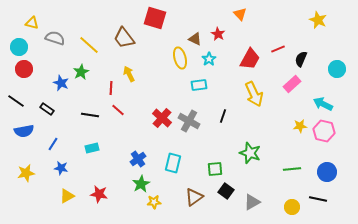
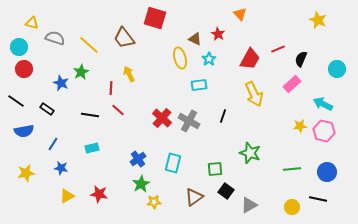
gray triangle at (252, 202): moved 3 px left, 3 px down
